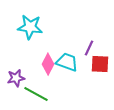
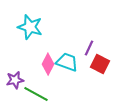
cyan star: rotated 10 degrees clockwise
red square: rotated 24 degrees clockwise
purple star: moved 1 px left, 2 px down
